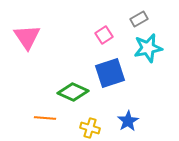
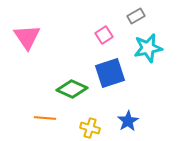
gray rectangle: moved 3 px left, 3 px up
green diamond: moved 1 px left, 3 px up
